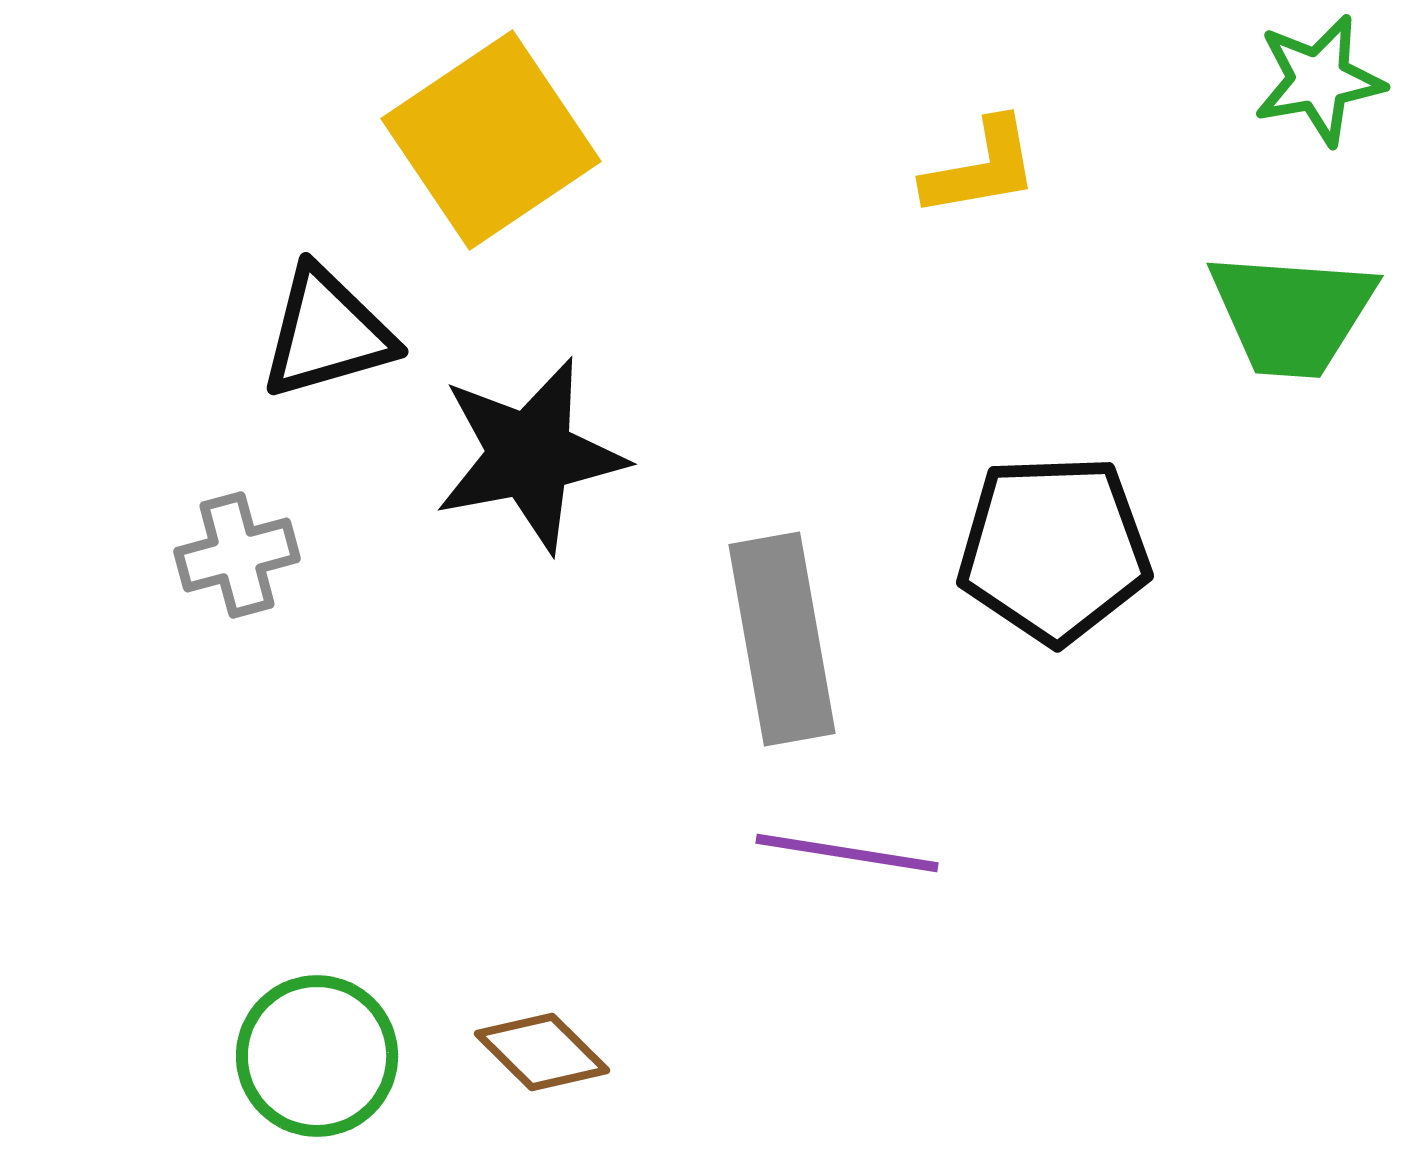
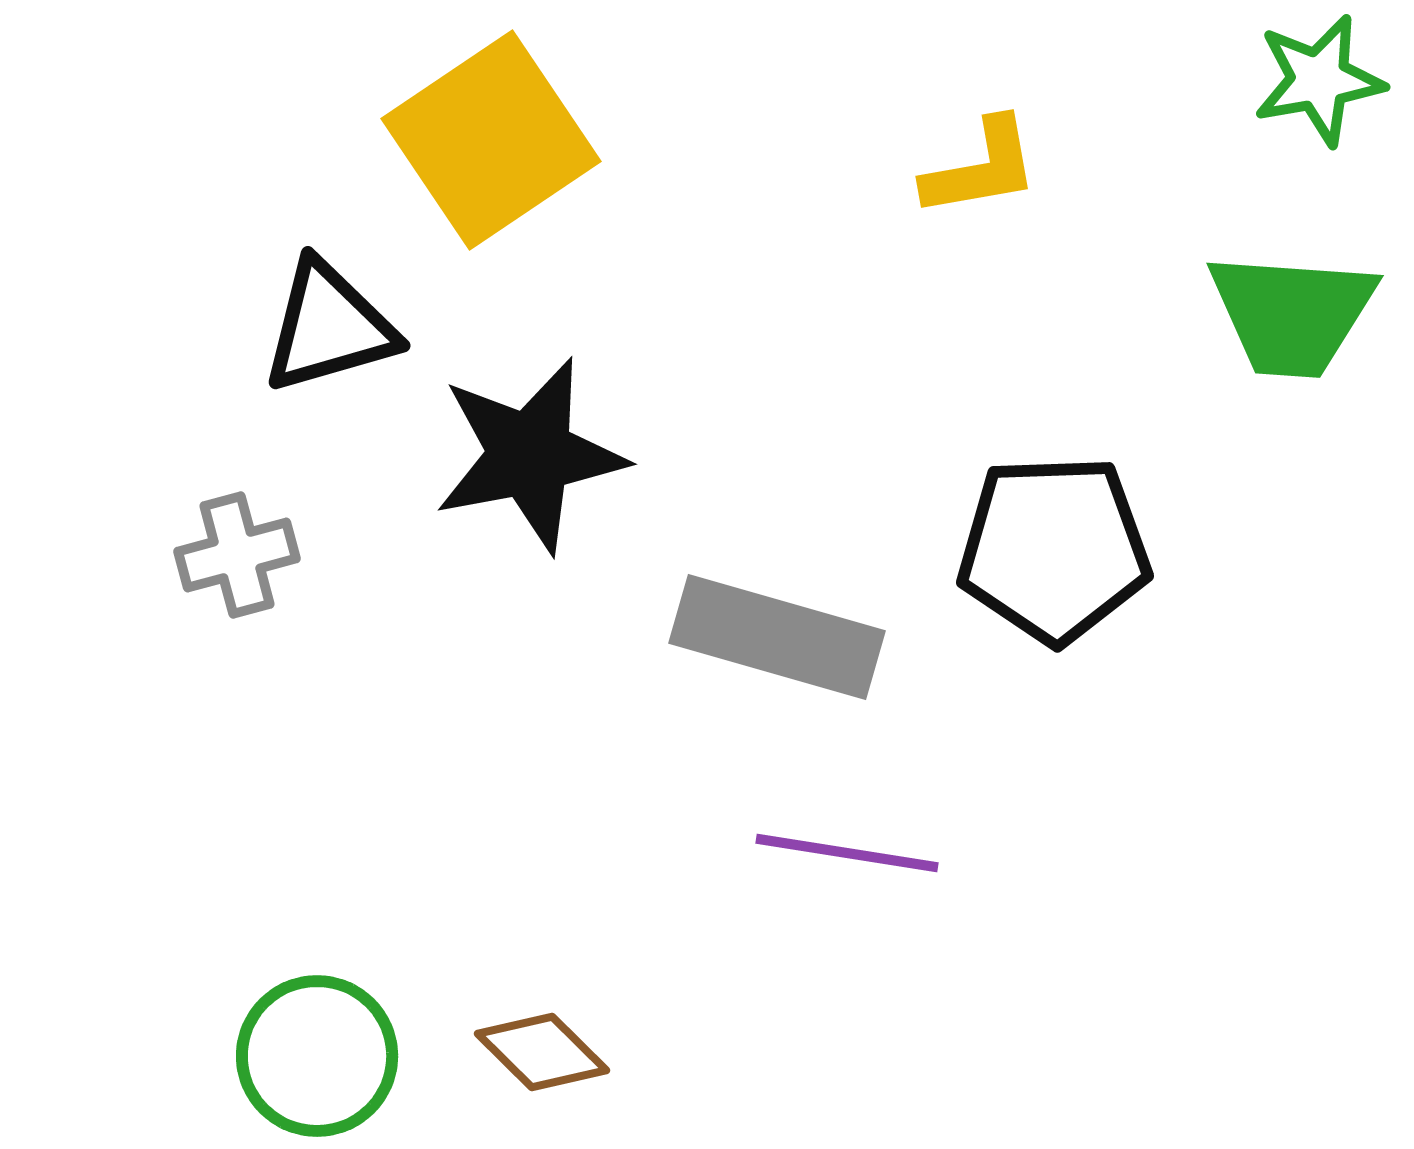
black triangle: moved 2 px right, 6 px up
gray rectangle: moved 5 px left, 2 px up; rotated 64 degrees counterclockwise
